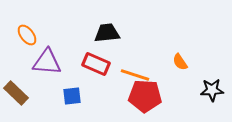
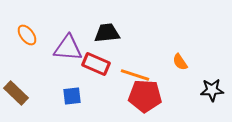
purple triangle: moved 21 px right, 14 px up
